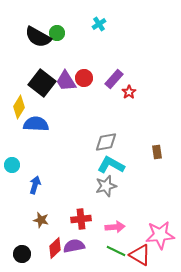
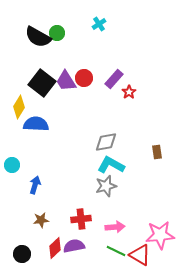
brown star: rotated 21 degrees counterclockwise
